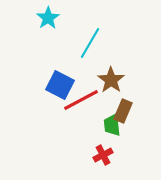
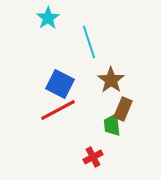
cyan line: moved 1 px left, 1 px up; rotated 48 degrees counterclockwise
blue square: moved 1 px up
red line: moved 23 px left, 10 px down
brown rectangle: moved 2 px up
red cross: moved 10 px left, 2 px down
